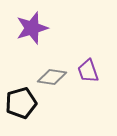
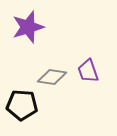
purple star: moved 4 px left, 1 px up
black pentagon: moved 1 px right, 2 px down; rotated 20 degrees clockwise
